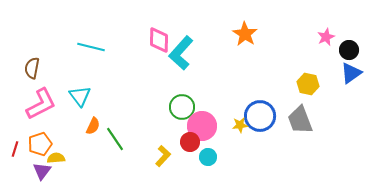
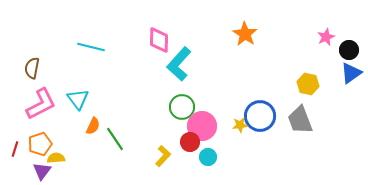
cyan L-shape: moved 2 px left, 11 px down
cyan triangle: moved 2 px left, 3 px down
